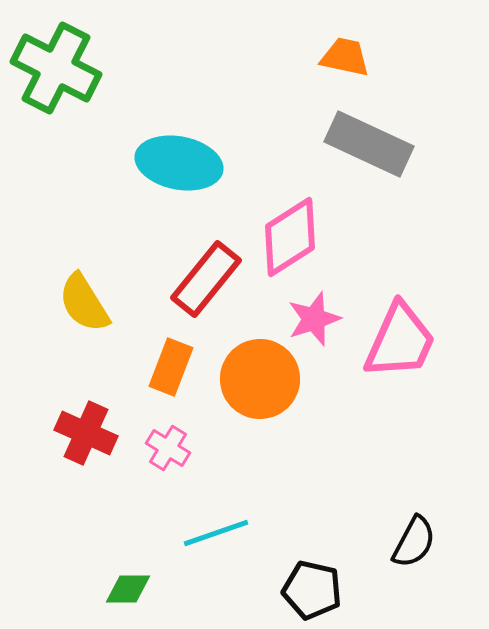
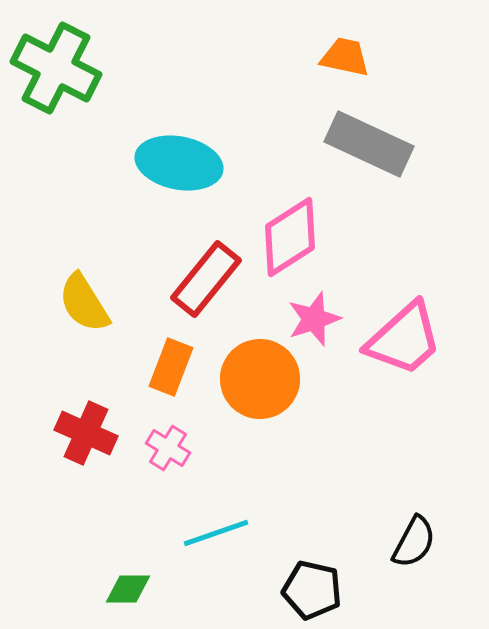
pink trapezoid: moved 4 px right, 2 px up; rotated 24 degrees clockwise
